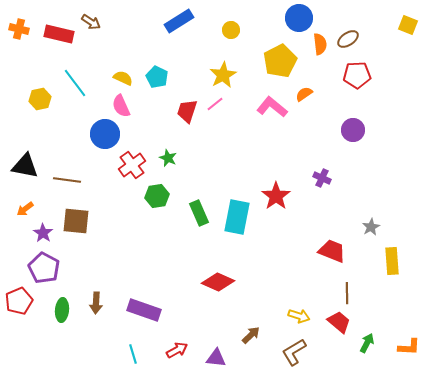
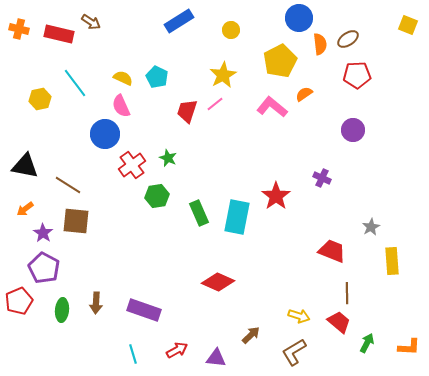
brown line at (67, 180): moved 1 px right, 5 px down; rotated 24 degrees clockwise
